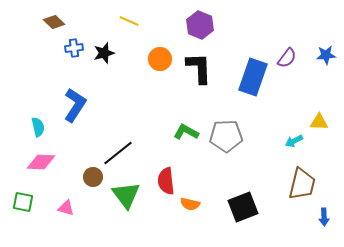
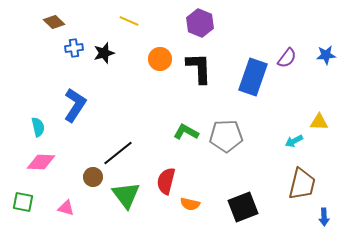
purple hexagon: moved 2 px up
red semicircle: rotated 20 degrees clockwise
